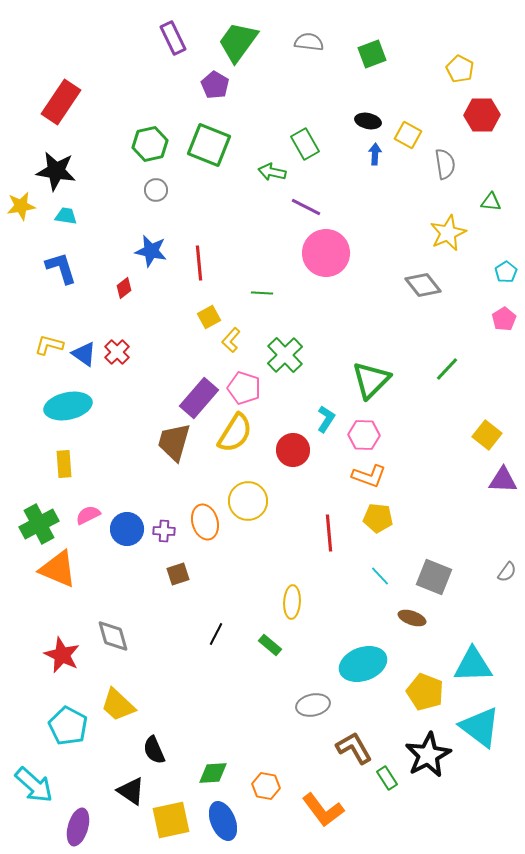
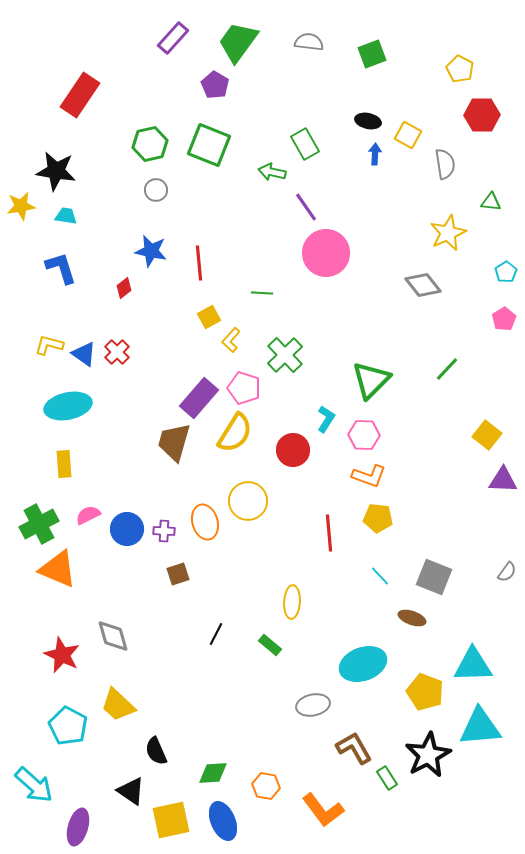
purple rectangle at (173, 38): rotated 68 degrees clockwise
red rectangle at (61, 102): moved 19 px right, 7 px up
purple line at (306, 207): rotated 28 degrees clockwise
cyan triangle at (480, 727): rotated 42 degrees counterclockwise
black semicircle at (154, 750): moved 2 px right, 1 px down
